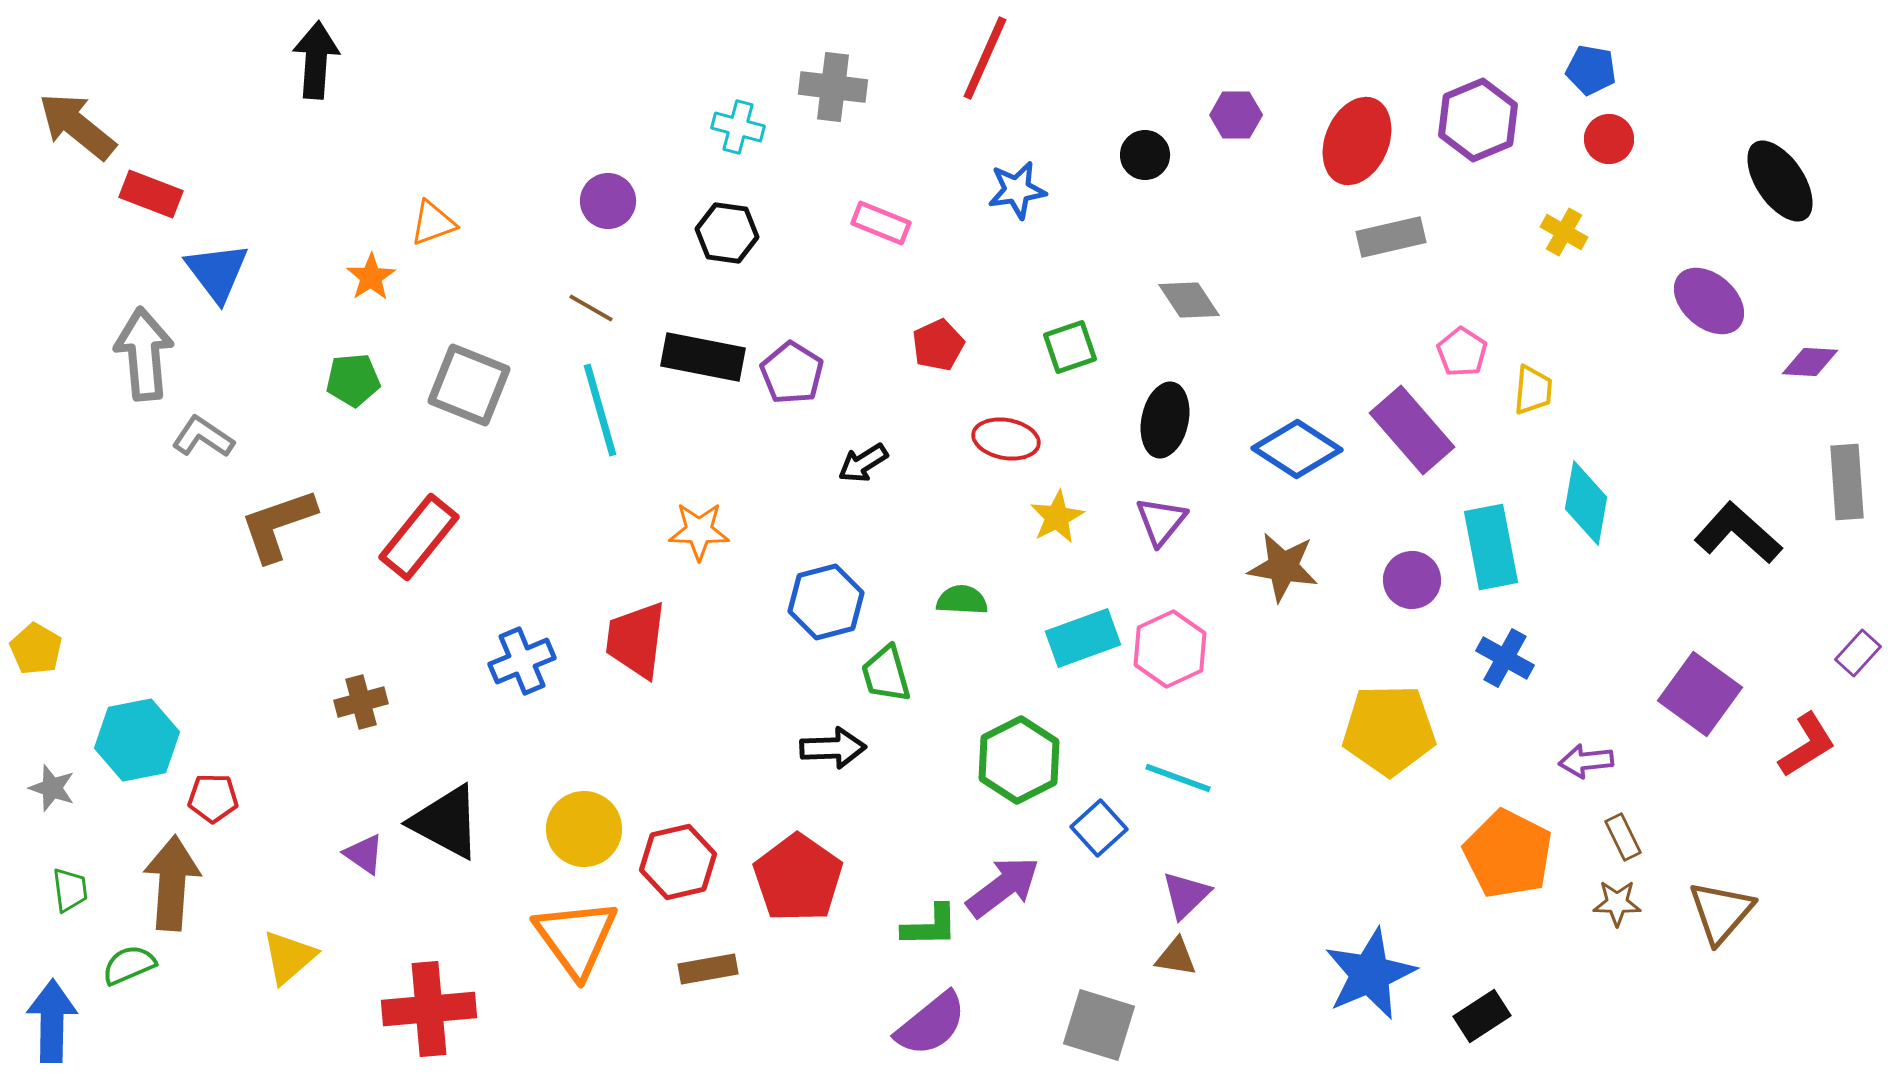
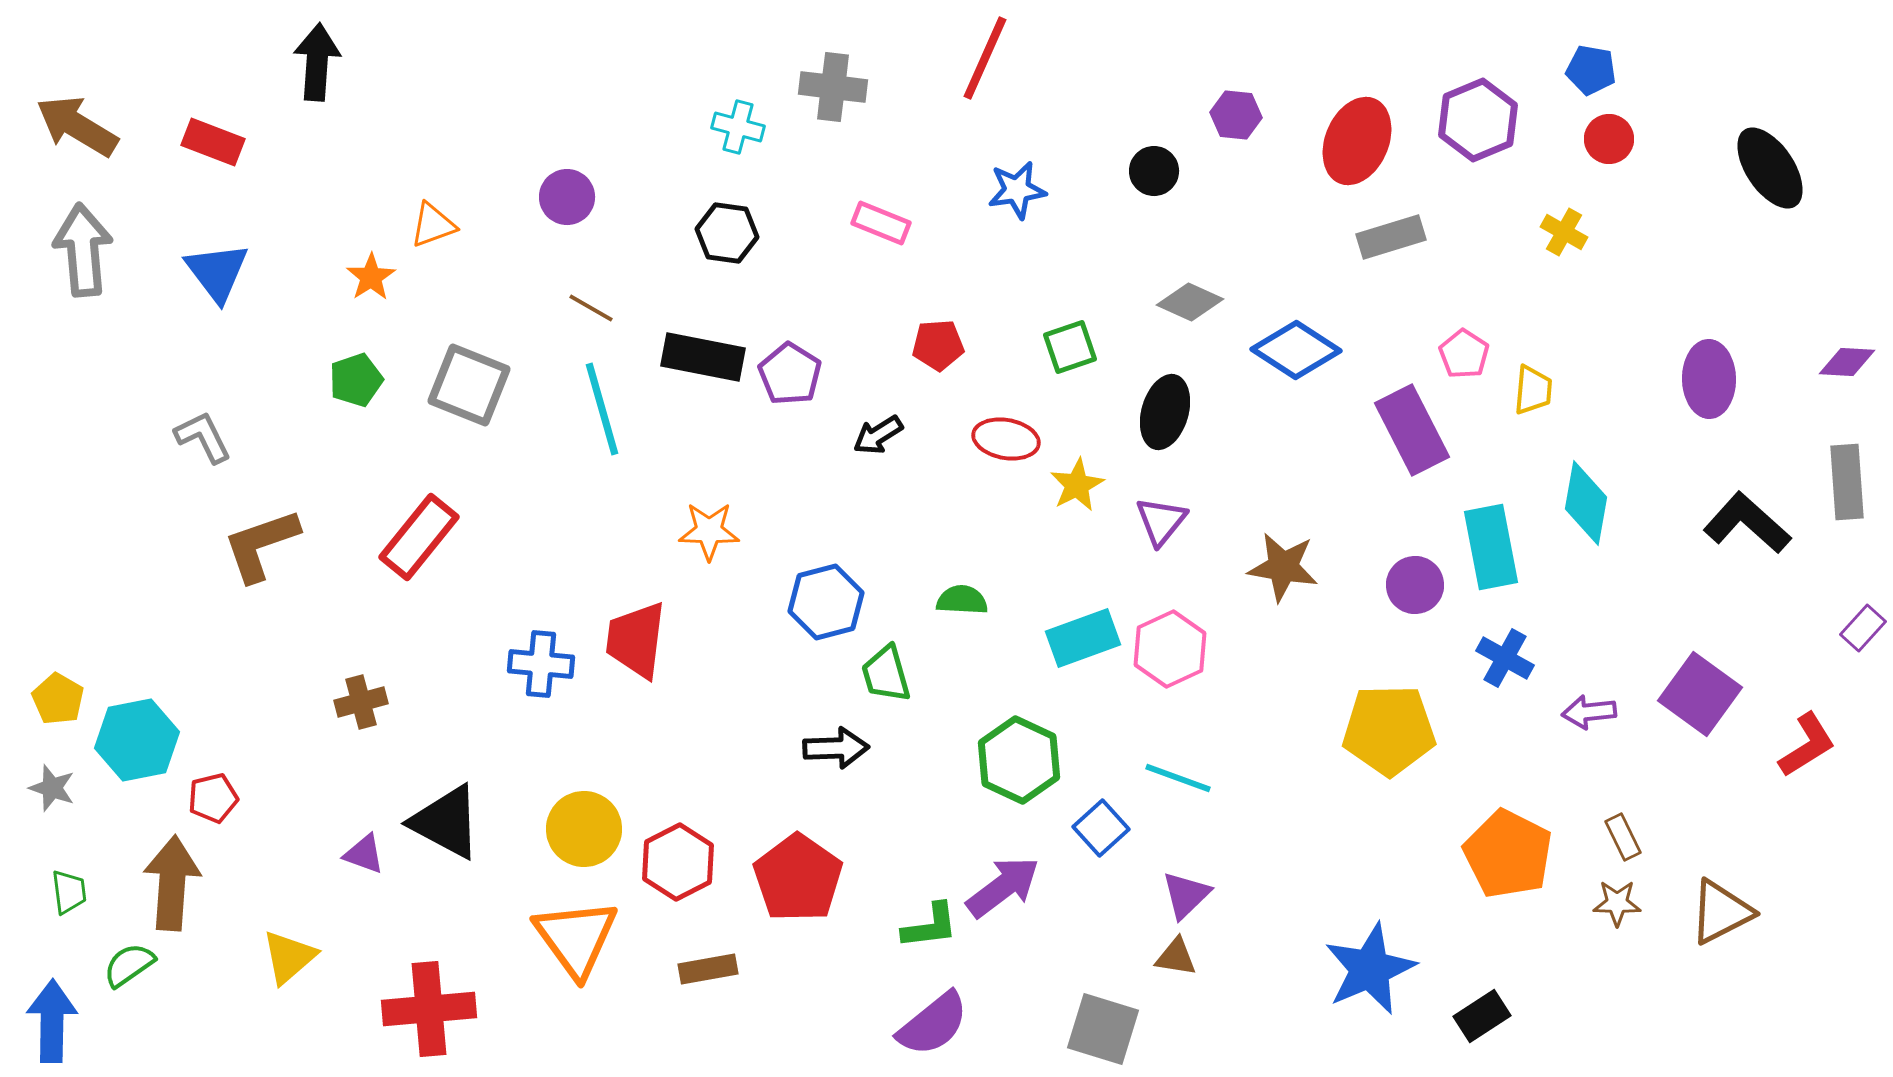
black arrow at (316, 60): moved 1 px right, 2 px down
purple hexagon at (1236, 115): rotated 6 degrees clockwise
brown arrow at (77, 126): rotated 8 degrees counterclockwise
black circle at (1145, 155): moved 9 px right, 16 px down
black ellipse at (1780, 181): moved 10 px left, 13 px up
red rectangle at (151, 194): moved 62 px right, 52 px up
purple circle at (608, 201): moved 41 px left, 4 px up
orange triangle at (433, 223): moved 2 px down
gray rectangle at (1391, 237): rotated 4 degrees counterclockwise
gray diamond at (1189, 300): moved 1 px right, 2 px down; rotated 32 degrees counterclockwise
purple ellipse at (1709, 301): moved 78 px down; rotated 48 degrees clockwise
red pentagon at (938, 345): rotated 21 degrees clockwise
pink pentagon at (1462, 352): moved 2 px right, 2 px down
gray arrow at (144, 354): moved 61 px left, 104 px up
purple diamond at (1810, 362): moved 37 px right
purple pentagon at (792, 373): moved 2 px left, 1 px down
green pentagon at (353, 380): moved 3 px right; rotated 14 degrees counterclockwise
cyan line at (600, 410): moved 2 px right, 1 px up
black ellipse at (1165, 420): moved 8 px up; rotated 4 degrees clockwise
purple rectangle at (1412, 430): rotated 14 degrees clockwise
gray L-shape at (203, 437): rotated 30 degrees clockwise
blue diamond at (1297, 449): moved 1 px left, 99 px up
black arrow at (863, 463): moved 15 px right, 28 px up
yellow star at (1057, 517): moved 20 px right, 32 px up
brown L-shape at (278, 525): moved 17 px left, 20 px down
orange star at (699, 531): moved 10 px right
black L-shape at (1738, 533): moved 9 px right, 10 px up
purple circle at (1412, 580): moved 3 px right, 5 px down
yellow pentagon at (36, 649): moved 22 px right, 50 px down
purple rectangle at (1858, 653): moved 5 px right, 25 px up
blue cross at (522, 661): moved 19 px right, 3 px down; rotated 28 degrees clockwise
black arrow at (833, 748): moved 3 px right
green hexagon at (1019, 760): rotated 8 degrees counterclockwise
purple arrow at (1586, 761): moved 3 px right, 49 px up
red pentagon at (213, 798): rotated 15 degrees counterclockwise
blue square at (1099, 828): moved 2 px right
purple triangle at (364, 854): rotated 15 degrees counterclockwise
red hexagon at (678, 862): rotated 14 degrees counterclockwise
green trapezoid at (70, 890): moved 1 px left, 2 px down
brown triangle at (1721, 912): rotated 22 degrees clockwise
green L-shape at (930, 926): rotated 6 degrees counterclockwise
green semicircle at (129, 965): rotated 12 degrees counterclockwise
blue star at (1370, 974): moved 5 px up
purple semicircle at (931, 1024): moved 2 px right
gray square at (1099, 1025): moved 4 px right, 4 px down
